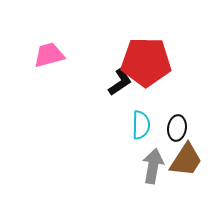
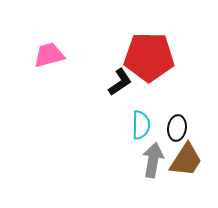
red pentagon: moved 3 px right, 5 px up
gray arrow: moved 6 px up
